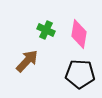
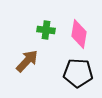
green cross: rotated 18 degrees counterclockwise
black pentagon: moved 2 px left, 1 px up
